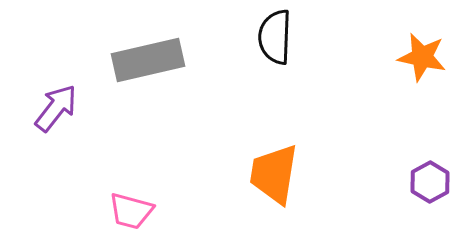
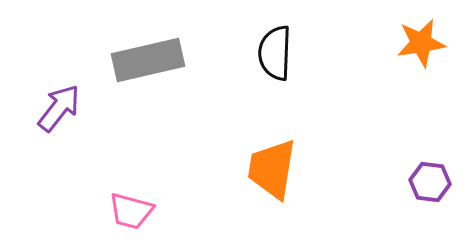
black semicircle: moved 16 px down
orange star: moved 1 px left, 14 px up; rotated 21 degrees counterclockwise
purple arrow: moved 3 px right
orange trapezoid: moved 2 px left, 5 px up
purple hexagon: rotated 24 degrees counterclockwise
